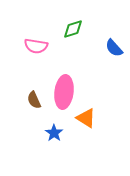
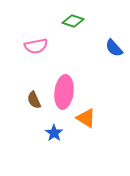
green diamond: moved 8 px up; rotated 35 degrees clockwise
pink semicircle: rotated 20 degrees counterclockwise
